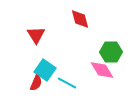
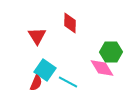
red diamond: moved 10 px left, 4 px down; rotated 15 degrees clockwise
red triangle: moved 1 px right, 1 px down
pink diamond: moved 2 px up
cyan line: moved 1 px right, 1 px up
